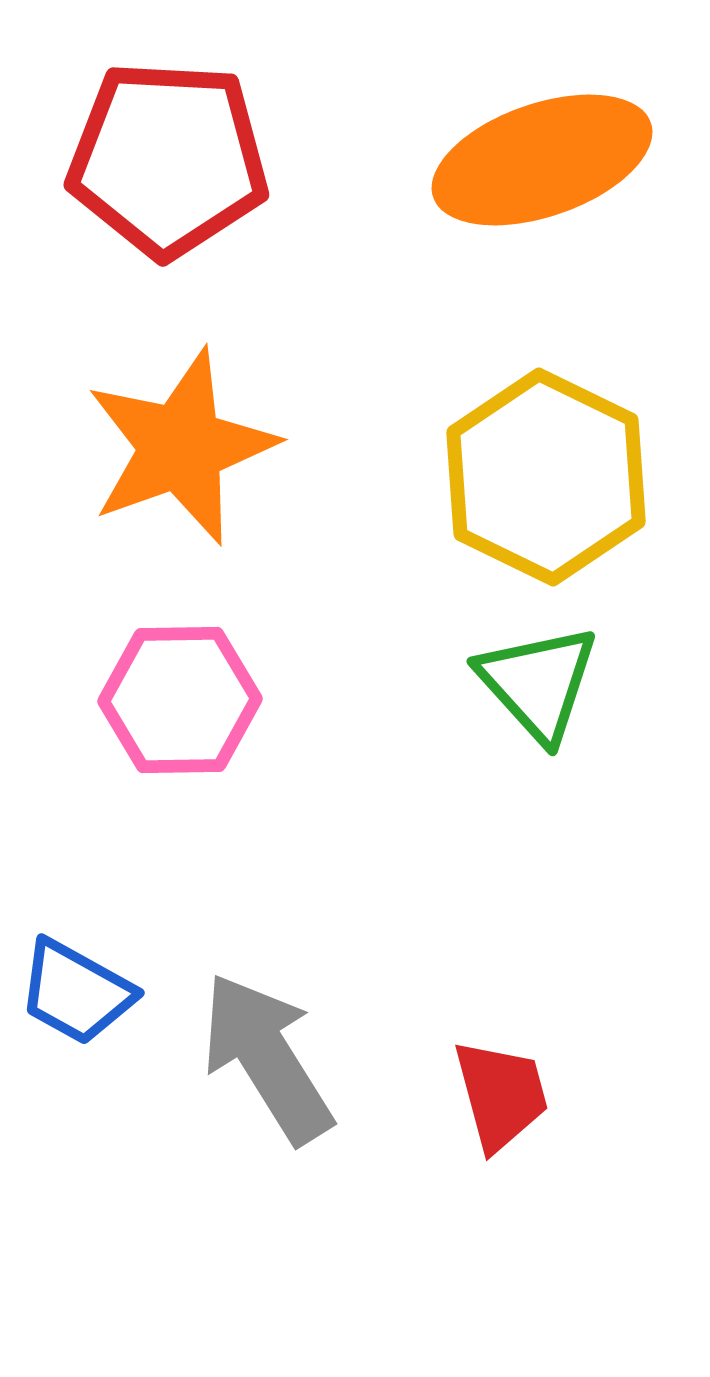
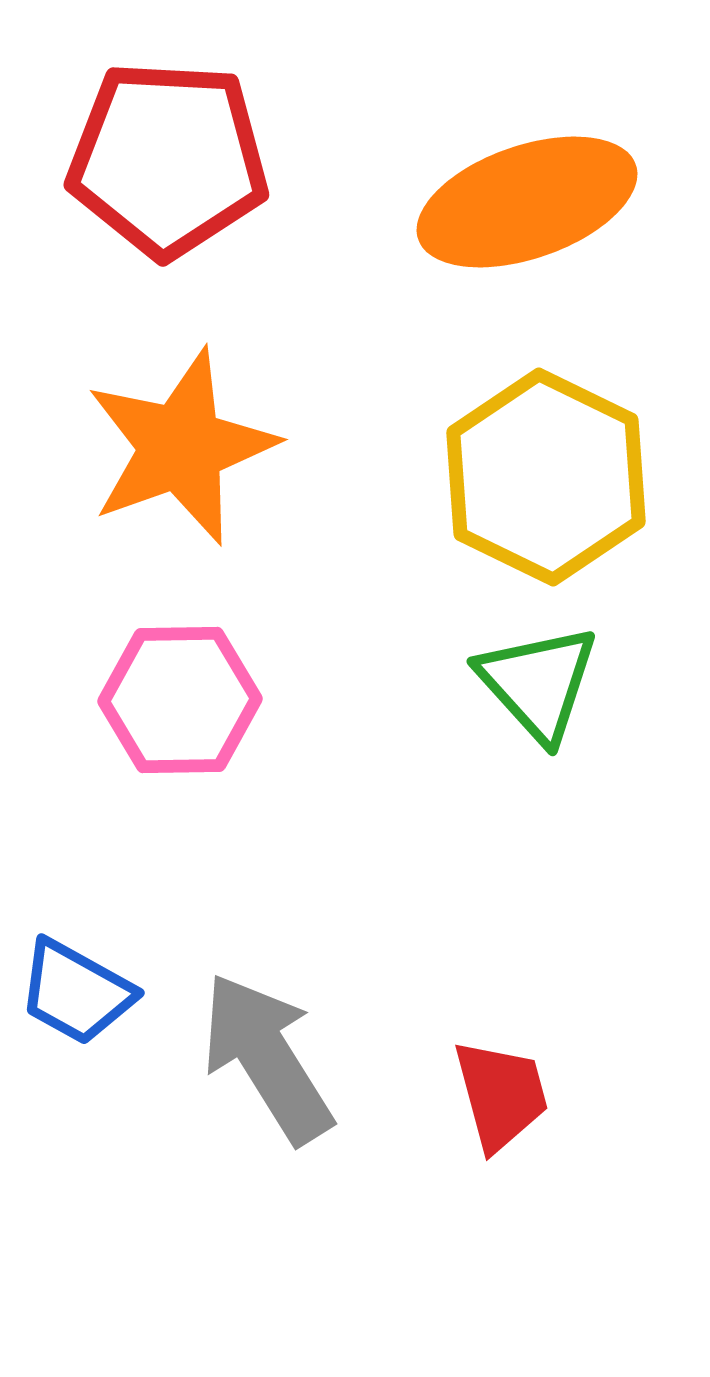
orange ellipse: moved 15 px left, 42 px down
